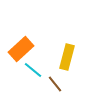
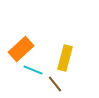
yellow rectangle: moved 2 px left, 1 px down
cyan line: rotated 18 degrees counterclockwise
